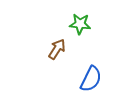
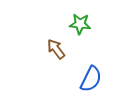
brown arrow: moved 1 px left; rotated 70 degrees counterclockwise
